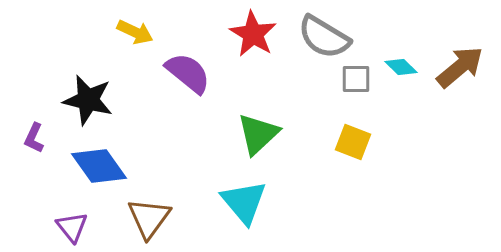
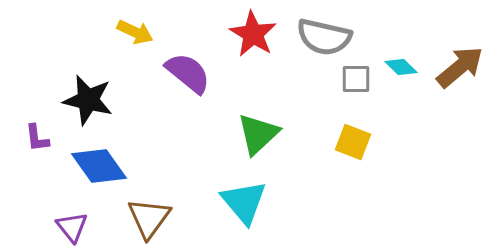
gray semicircle: rotated 18 degrees counterclockwise
purple L-shape: moved 3 px right; rotated 32 degrees counterclockwise
